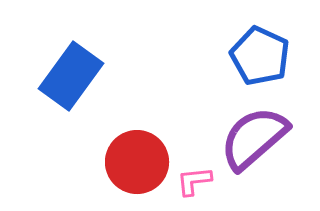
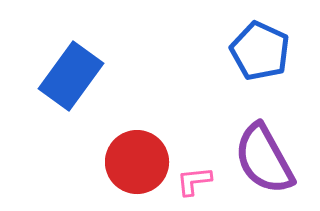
blue pentagon: moved 5 px up
purple semicircle: moved 10 px right, 21 px down; rotated 78 degrees counterclockwise
